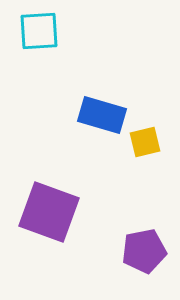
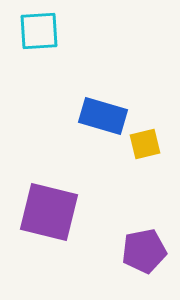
blue rectangle: moved 1 px right, 1 px down
yellow square: moved 2 px down
purple square: rotated 6 degrees counterclockwise
